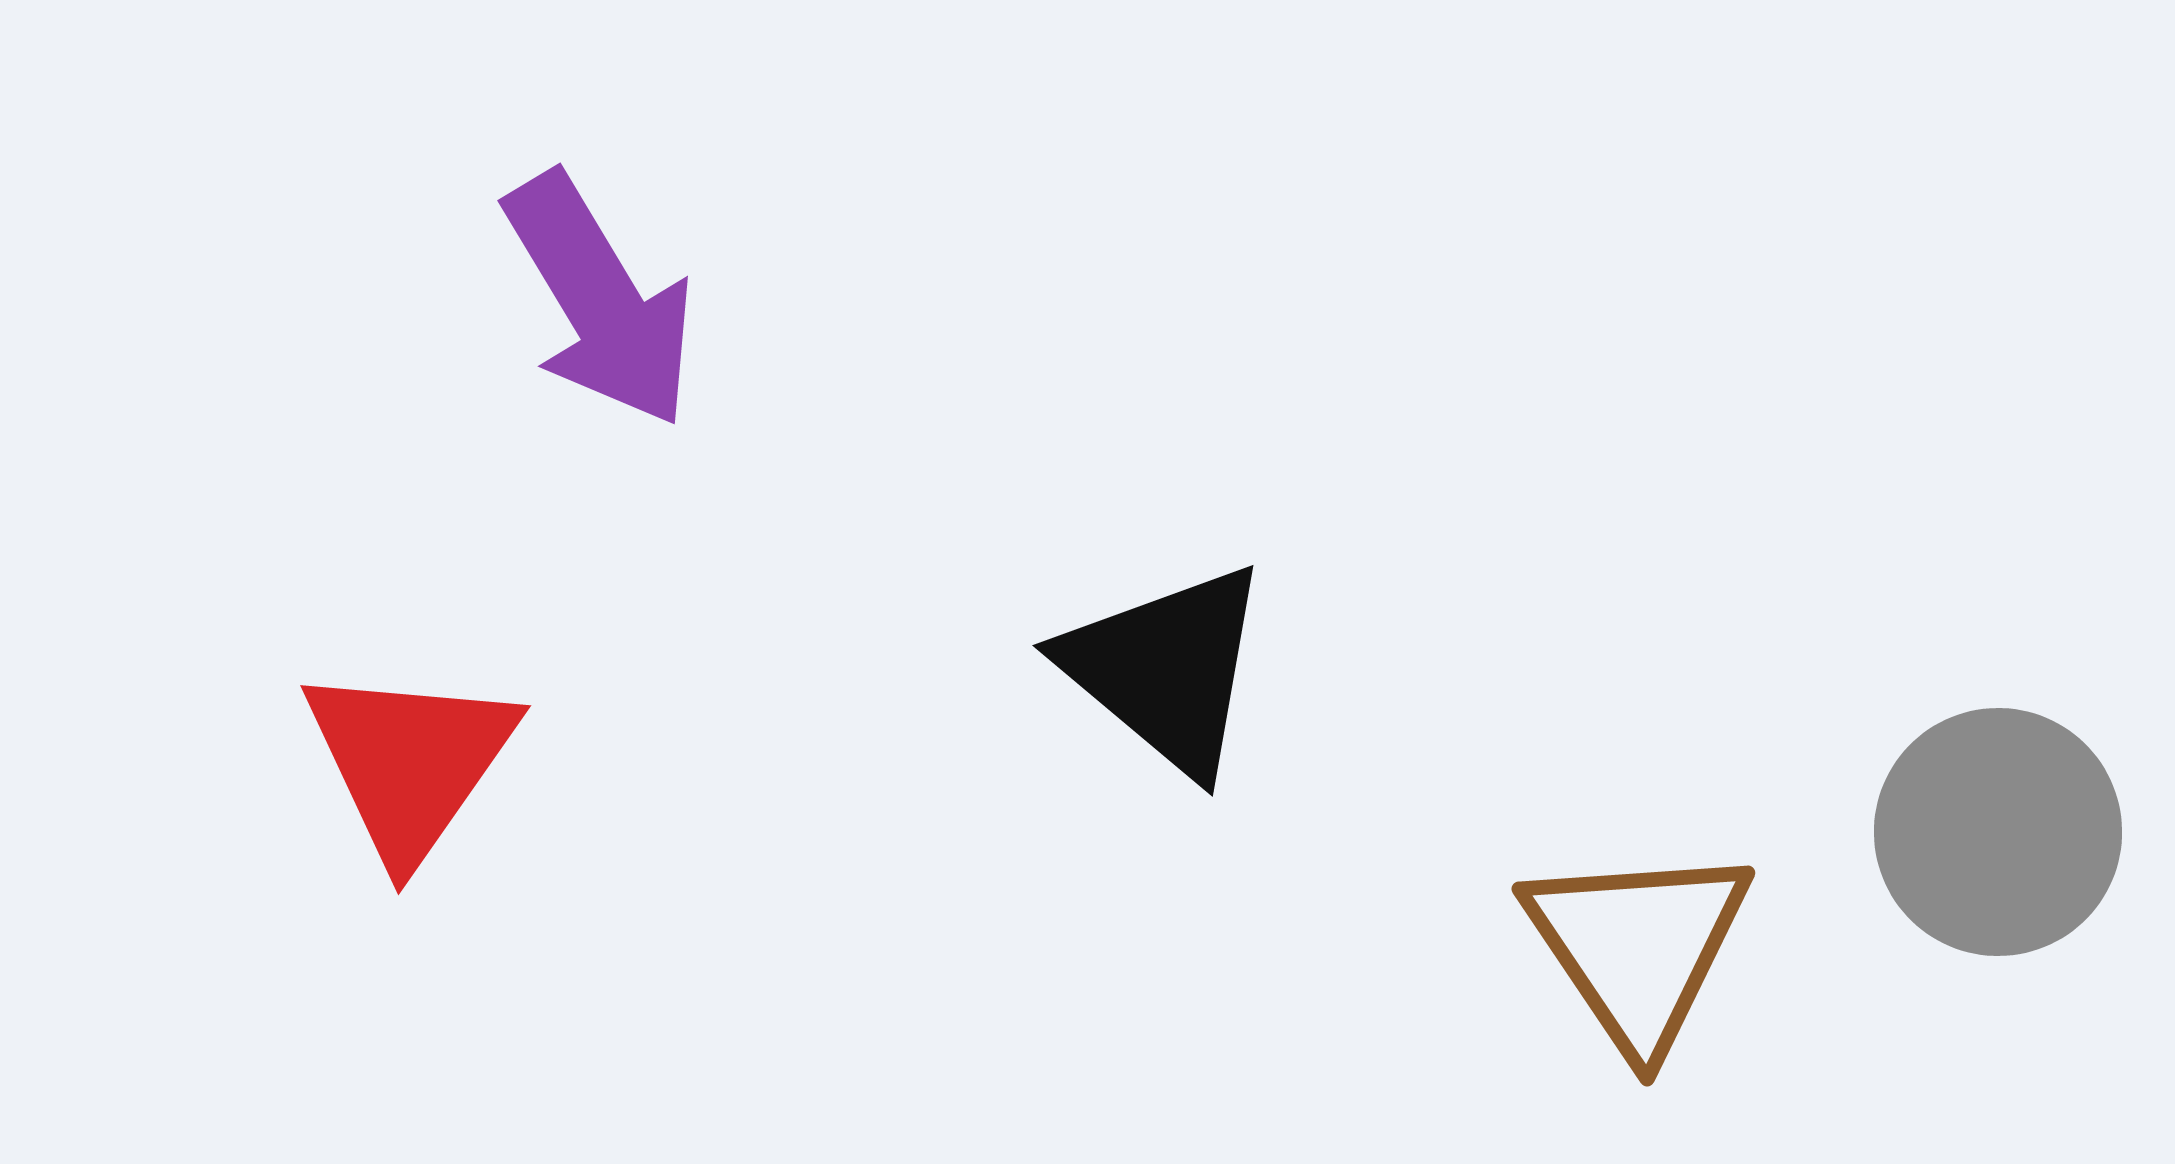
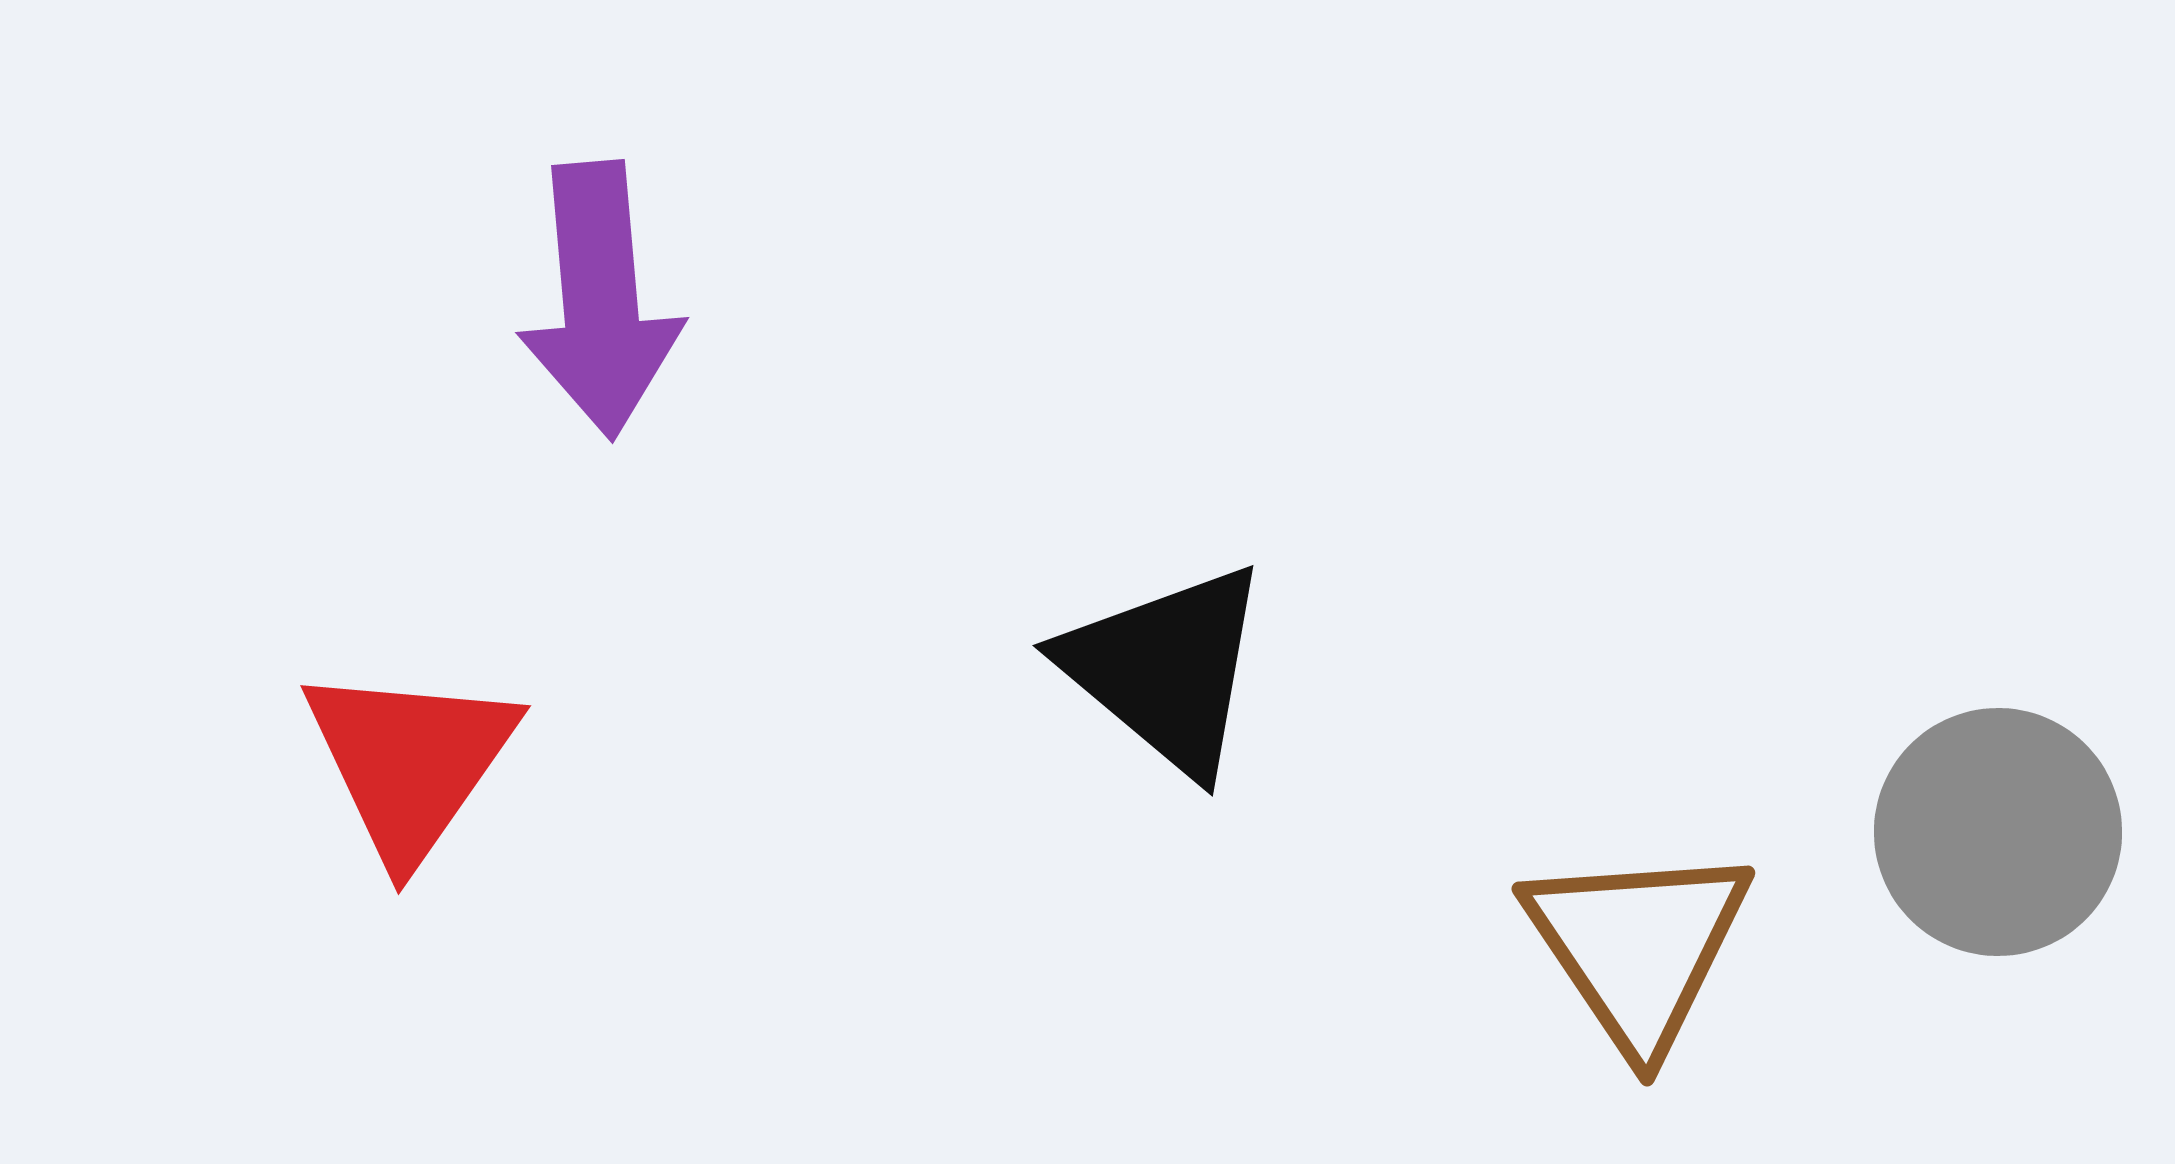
purple arrow: rotated 26 degrees clockwise
